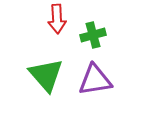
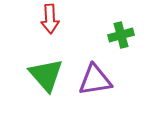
red arrow: moved 7 px left
green cross: moved 28 px right
